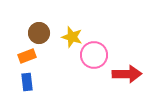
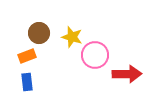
pink circle: moved 1 px right
